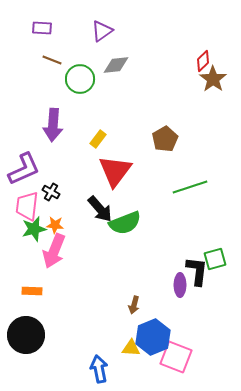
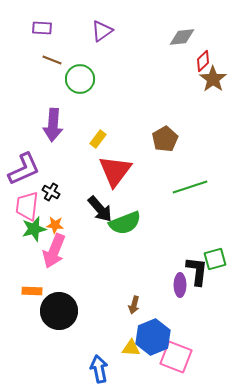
gray diamond: moved 66 px right, 28 px up
black circle: moved 33 px right, 24 px up
